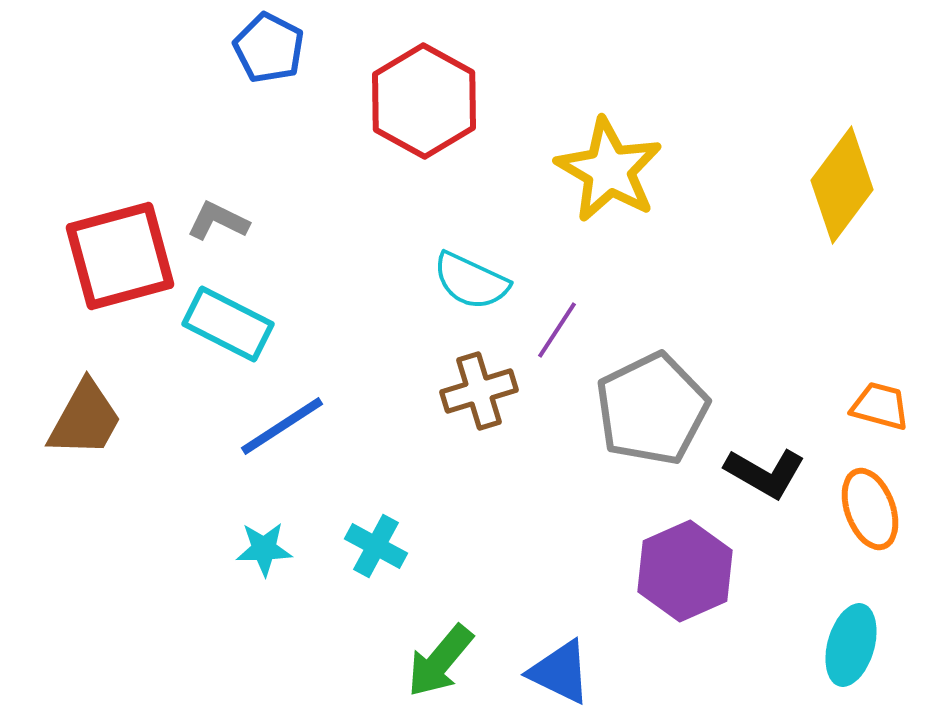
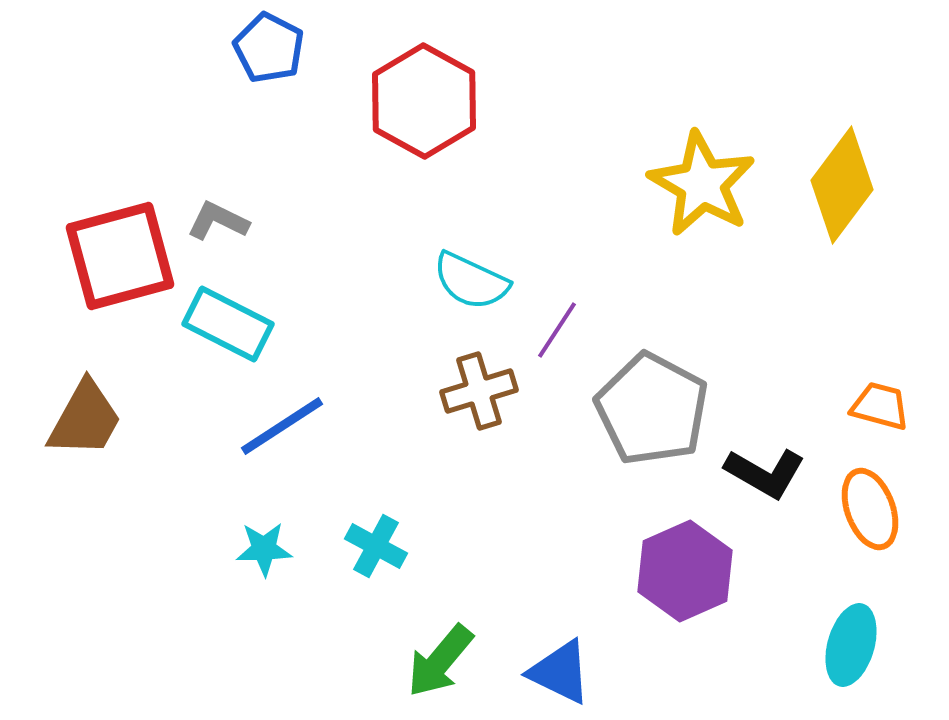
yellow star: moved 93 px right, 14 px down
gray pentagon: rotated 18 degrees counterclockwise
